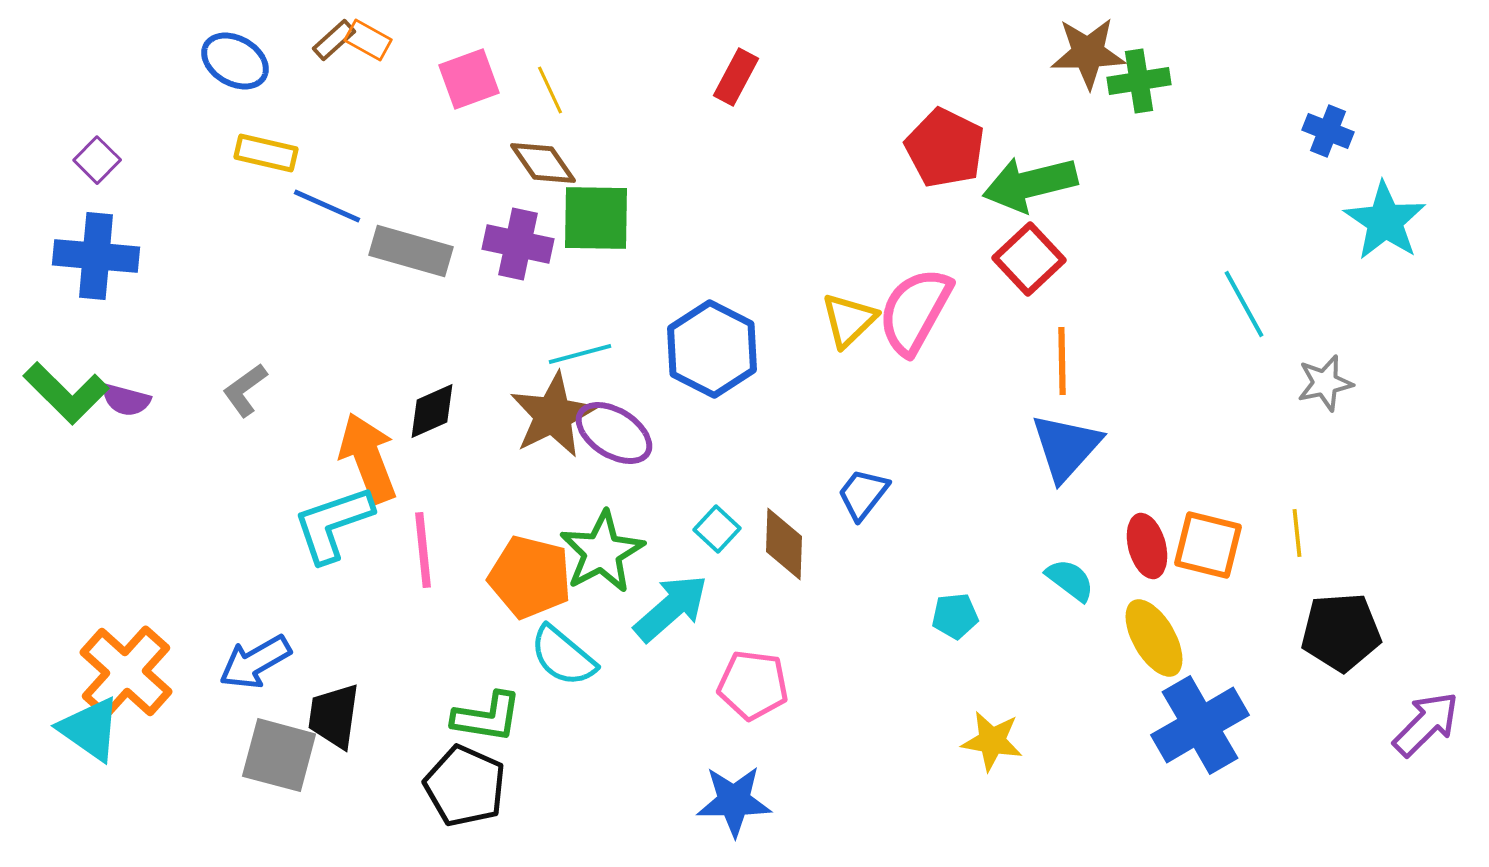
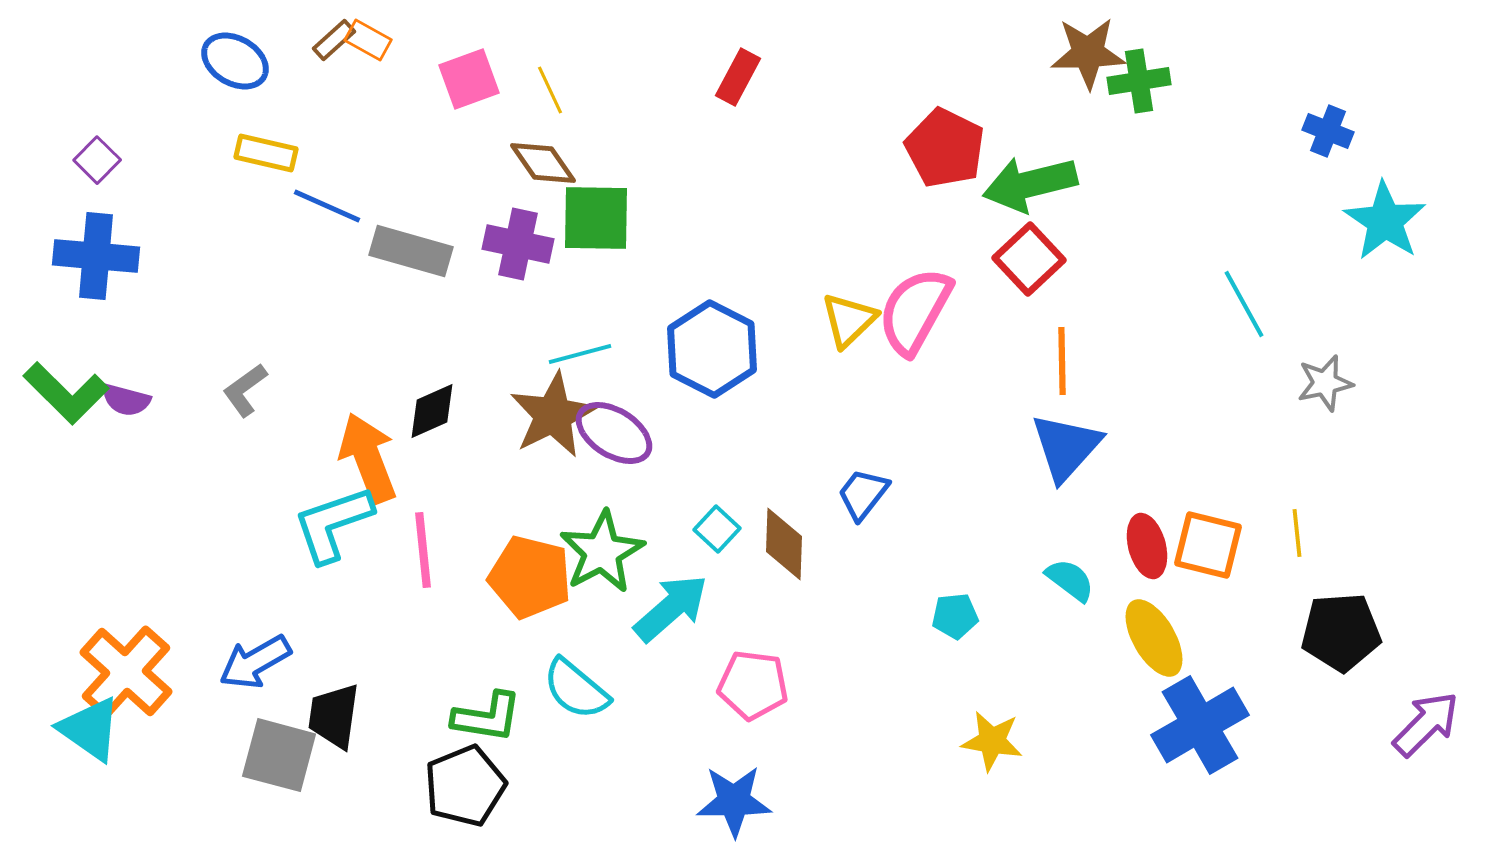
red rectangle at (736, 77): moved 2 px right
cyan semicircle at (563, 656): moved 13 px right, 33 px down
black pentagon at (465, 786): rotated 26 degrees clockwise
